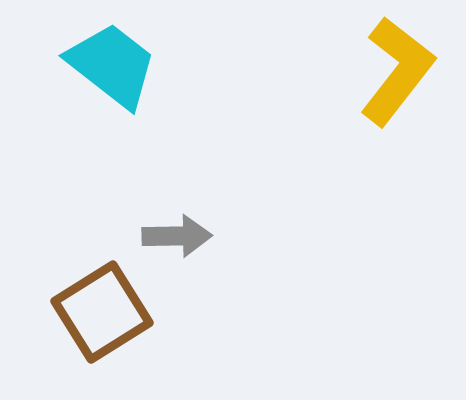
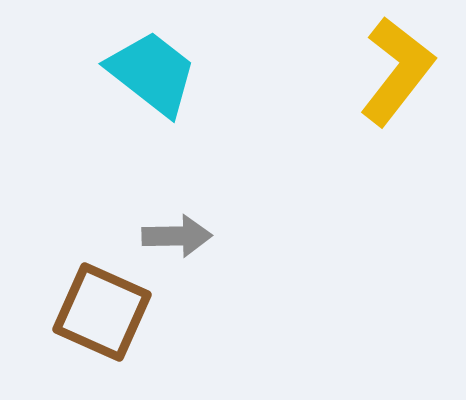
cyan trapezoid: moved 40 px right, 8 px down
brown square: rotated 34 degrees counterclockwise
